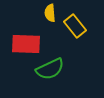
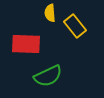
green semicircle: moved 2 px left, 7 px down
